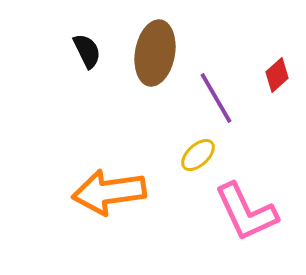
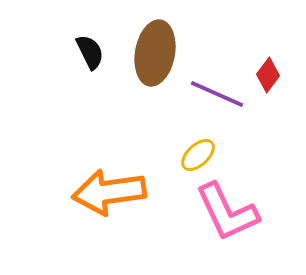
black semicircle: moved 3 px right, 1 px down
red diamond: moved 9 px left; rotated 12 degrees counterclockwise
purple line: moved 1 px right, 4 px up; rotated 36 degrees counterclockwise
pink L-shape: moved 19 px left
